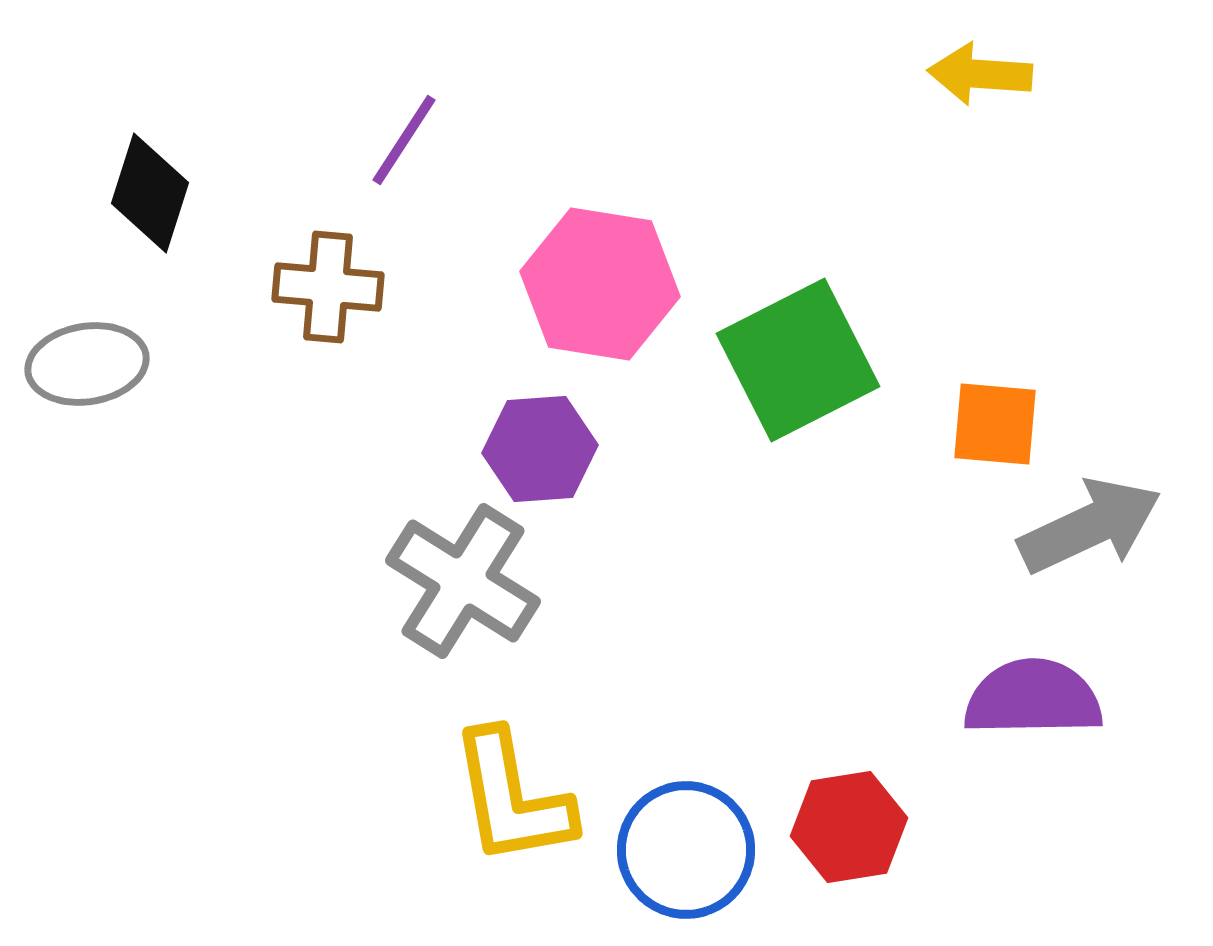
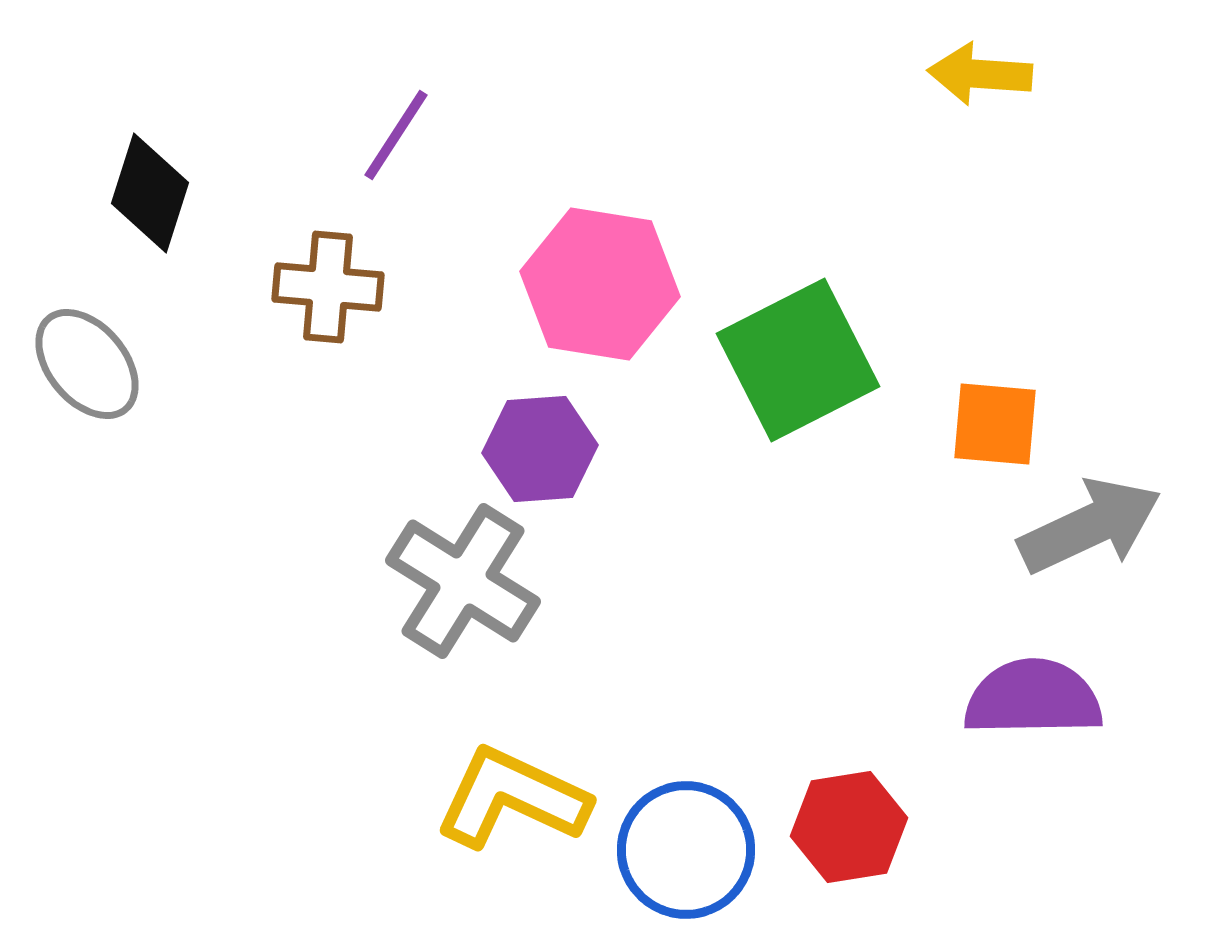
purple line: moved 8 px left, 5 px up
gray ellipse: rotated 59 degrees clockwise
yellow L-shape: rotated 125 degrees clockwise
